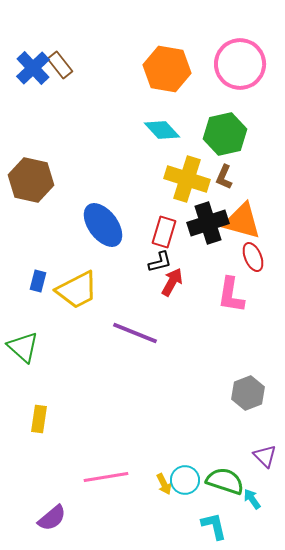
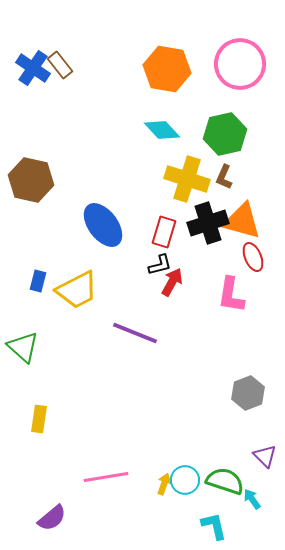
blue cross: rotated 12 degrees counterclockwise
black L-shape: moved 3 px down
yellow arrow: rotated 135 degrees counterclockwise
